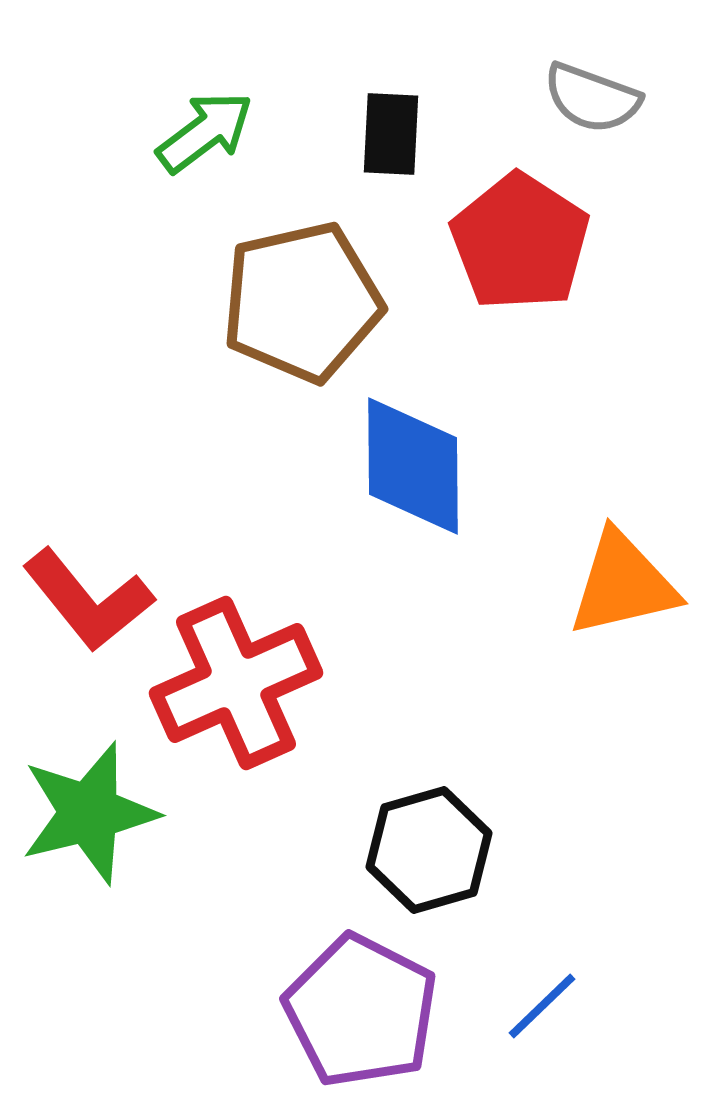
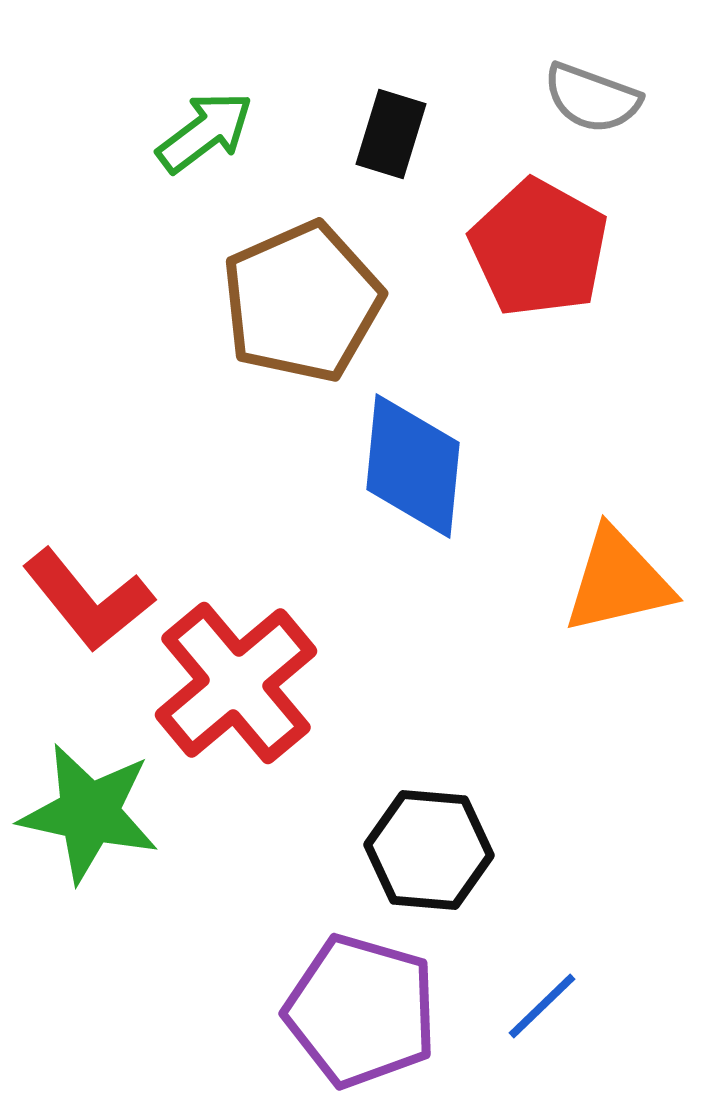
black rectangle: rotated 14 degrees clockwise
red pentagon: moved 19 px right, 6 px down; rotated 4 degrees counterclockwise
brown pentagon: rotated 11 degrees counterclockwise
blue diamond: rotated 6 degrees clockwise
orange triangle: moved 5 px left, 3 px up
red cross: rotated 16 degrees counterclockwise
green star: rotated 26 degrees clockwise
black hexagon: rotated 21 degrees clockwise
purple pentagon: rotated 11 degrees counterclockwise
